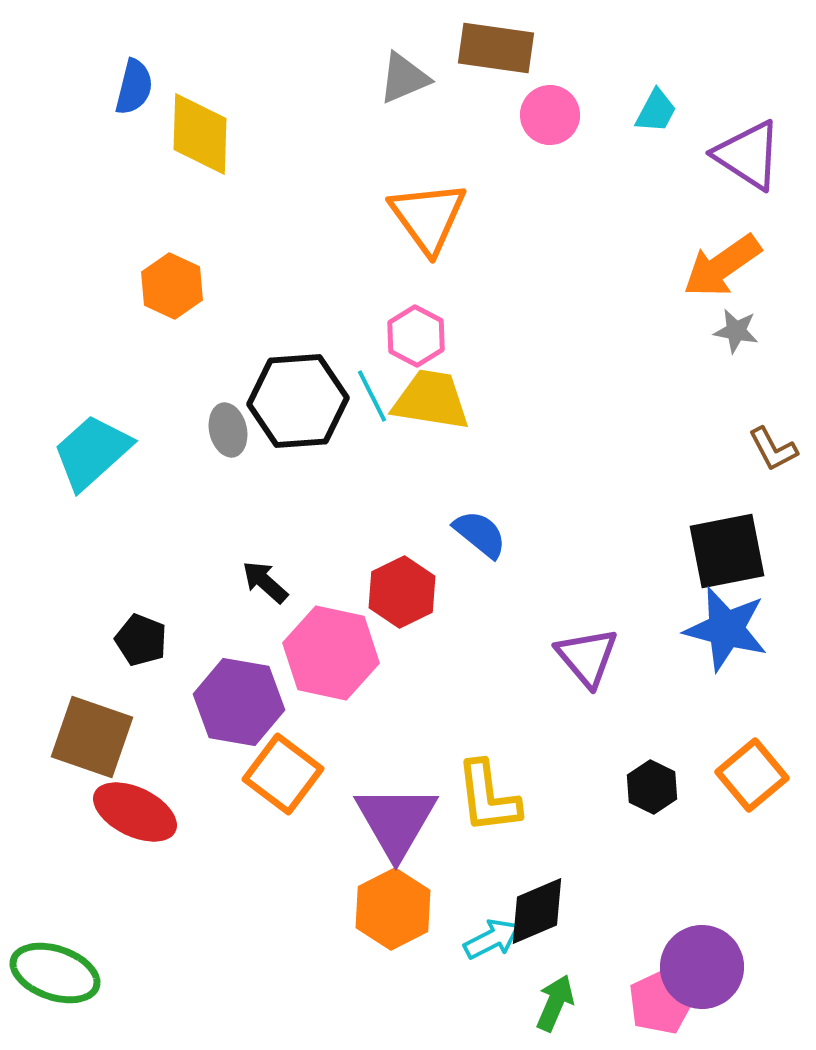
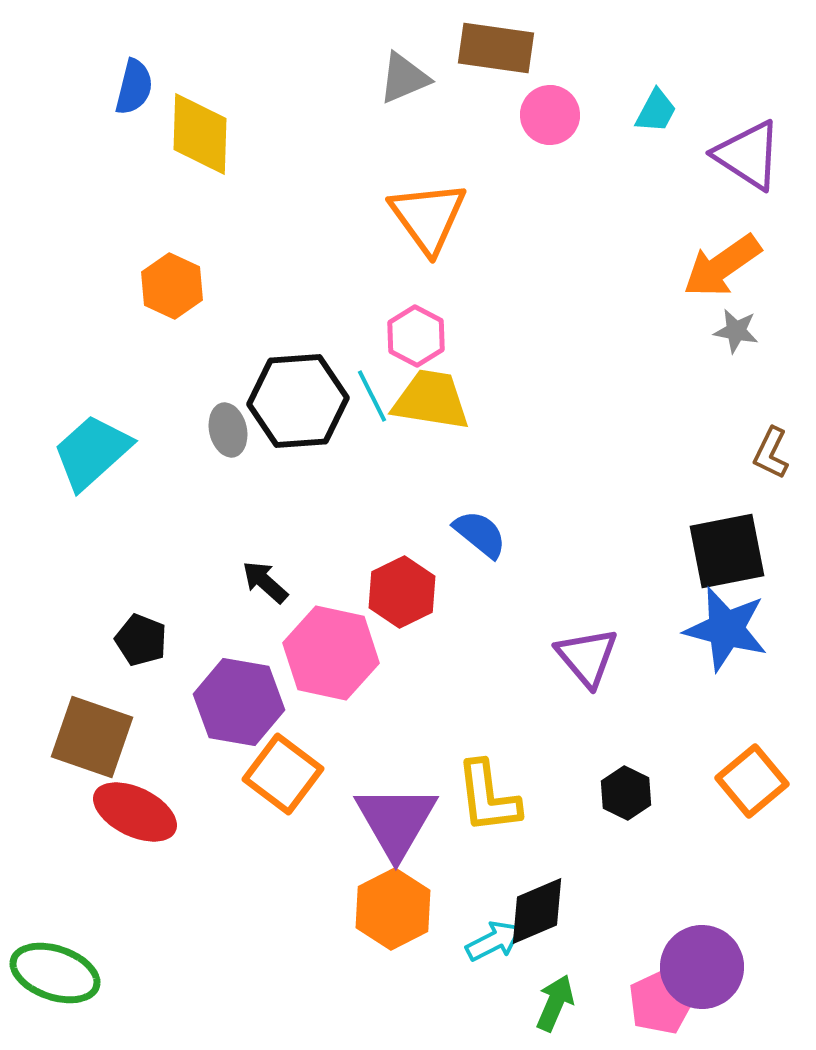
brown L-shape at (773, 449): moved 2 px left, 4 px down; rotated 54 degrees clockwise
orange square at (752, 775): moved 6 px down
black hexagon at (652, 787): moved 26 px left, 6 px down
cyan arrow at (492, 939): moved 2 px right, 2 px down
